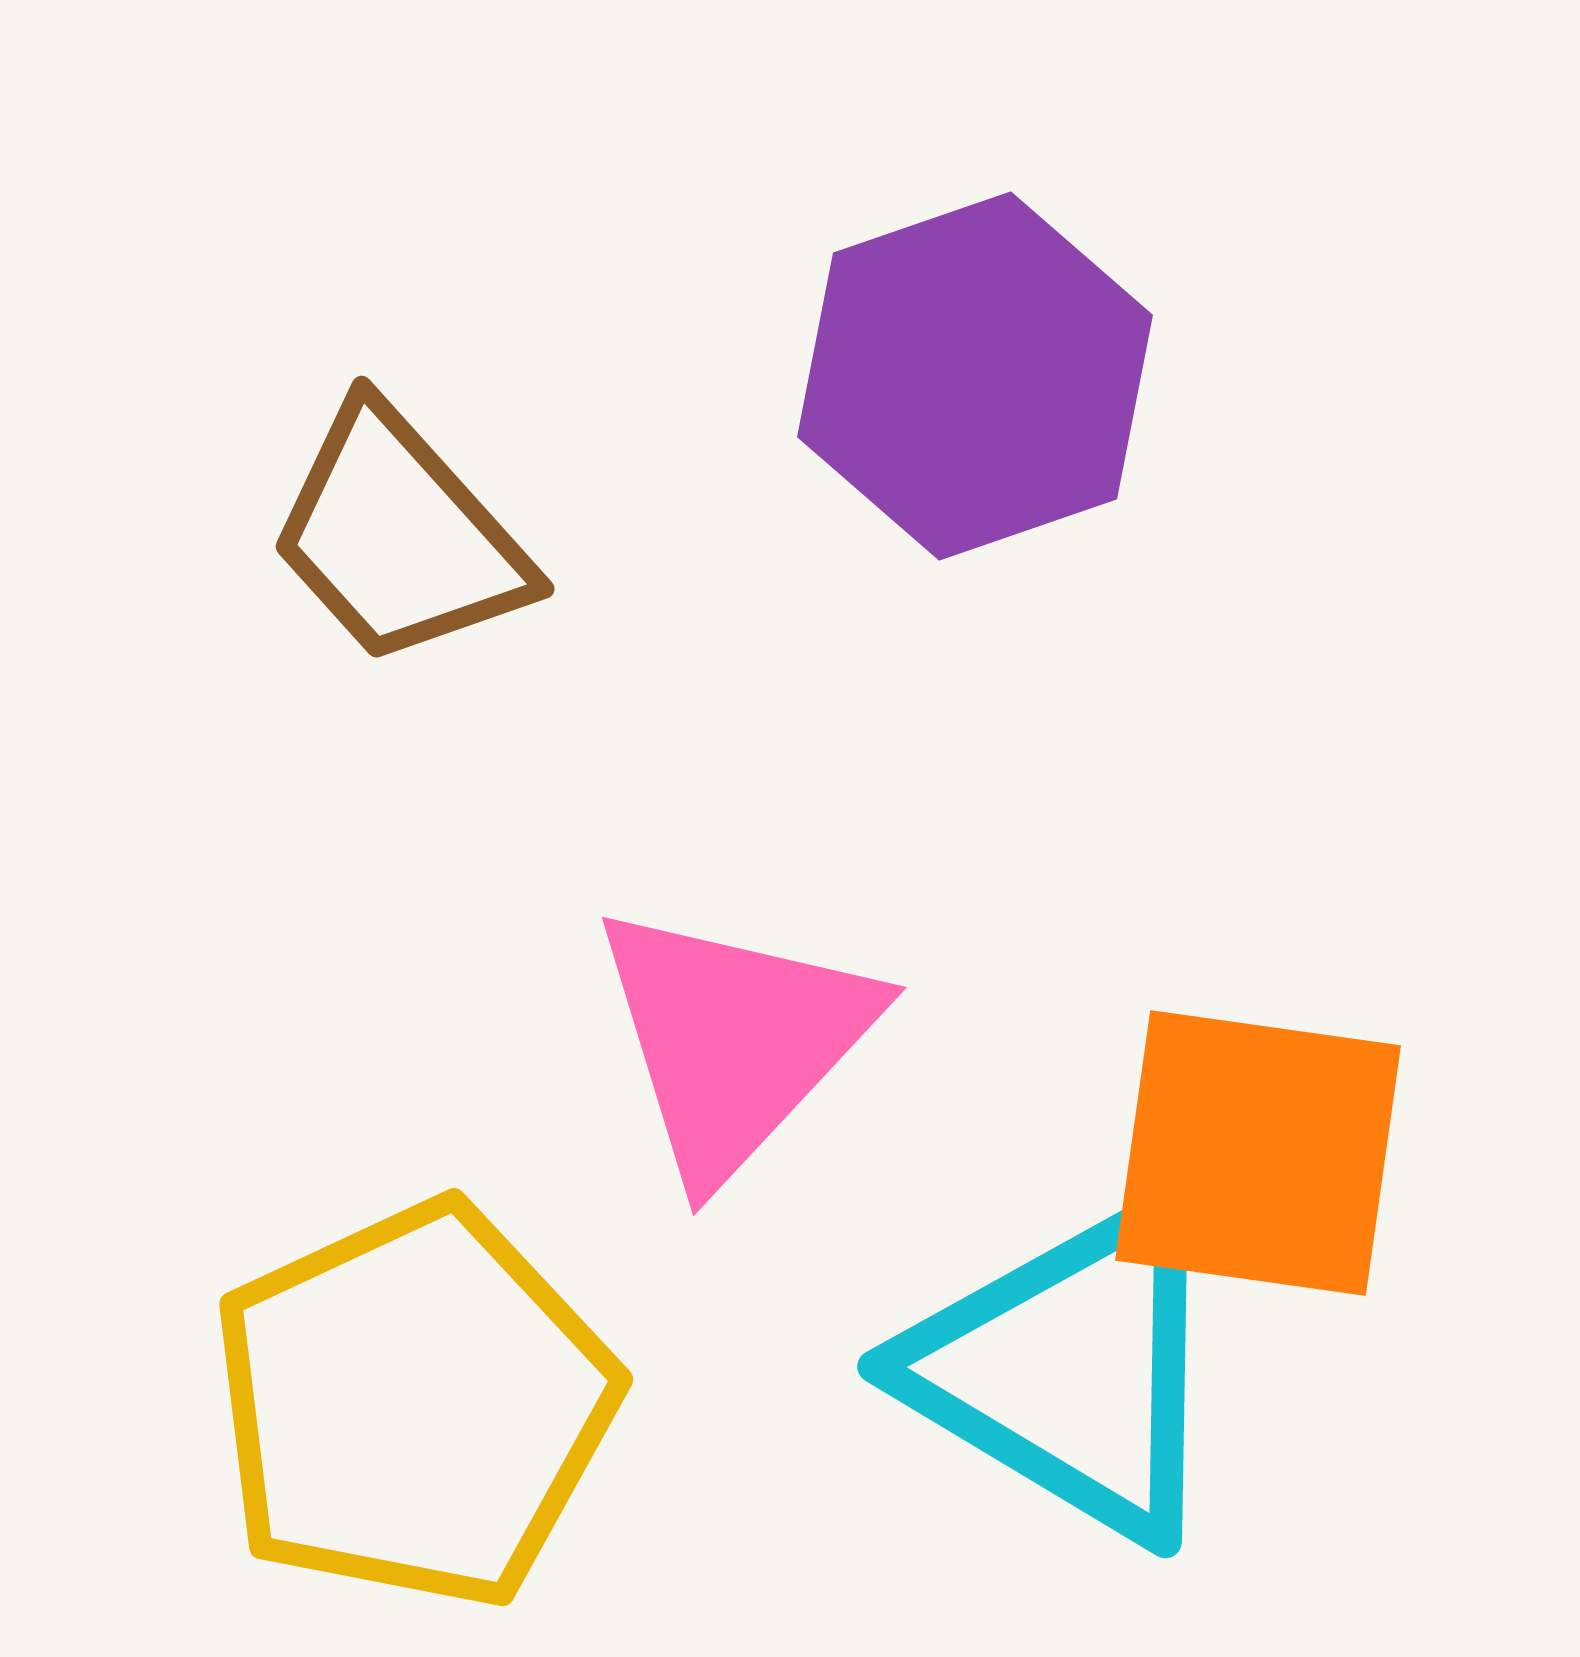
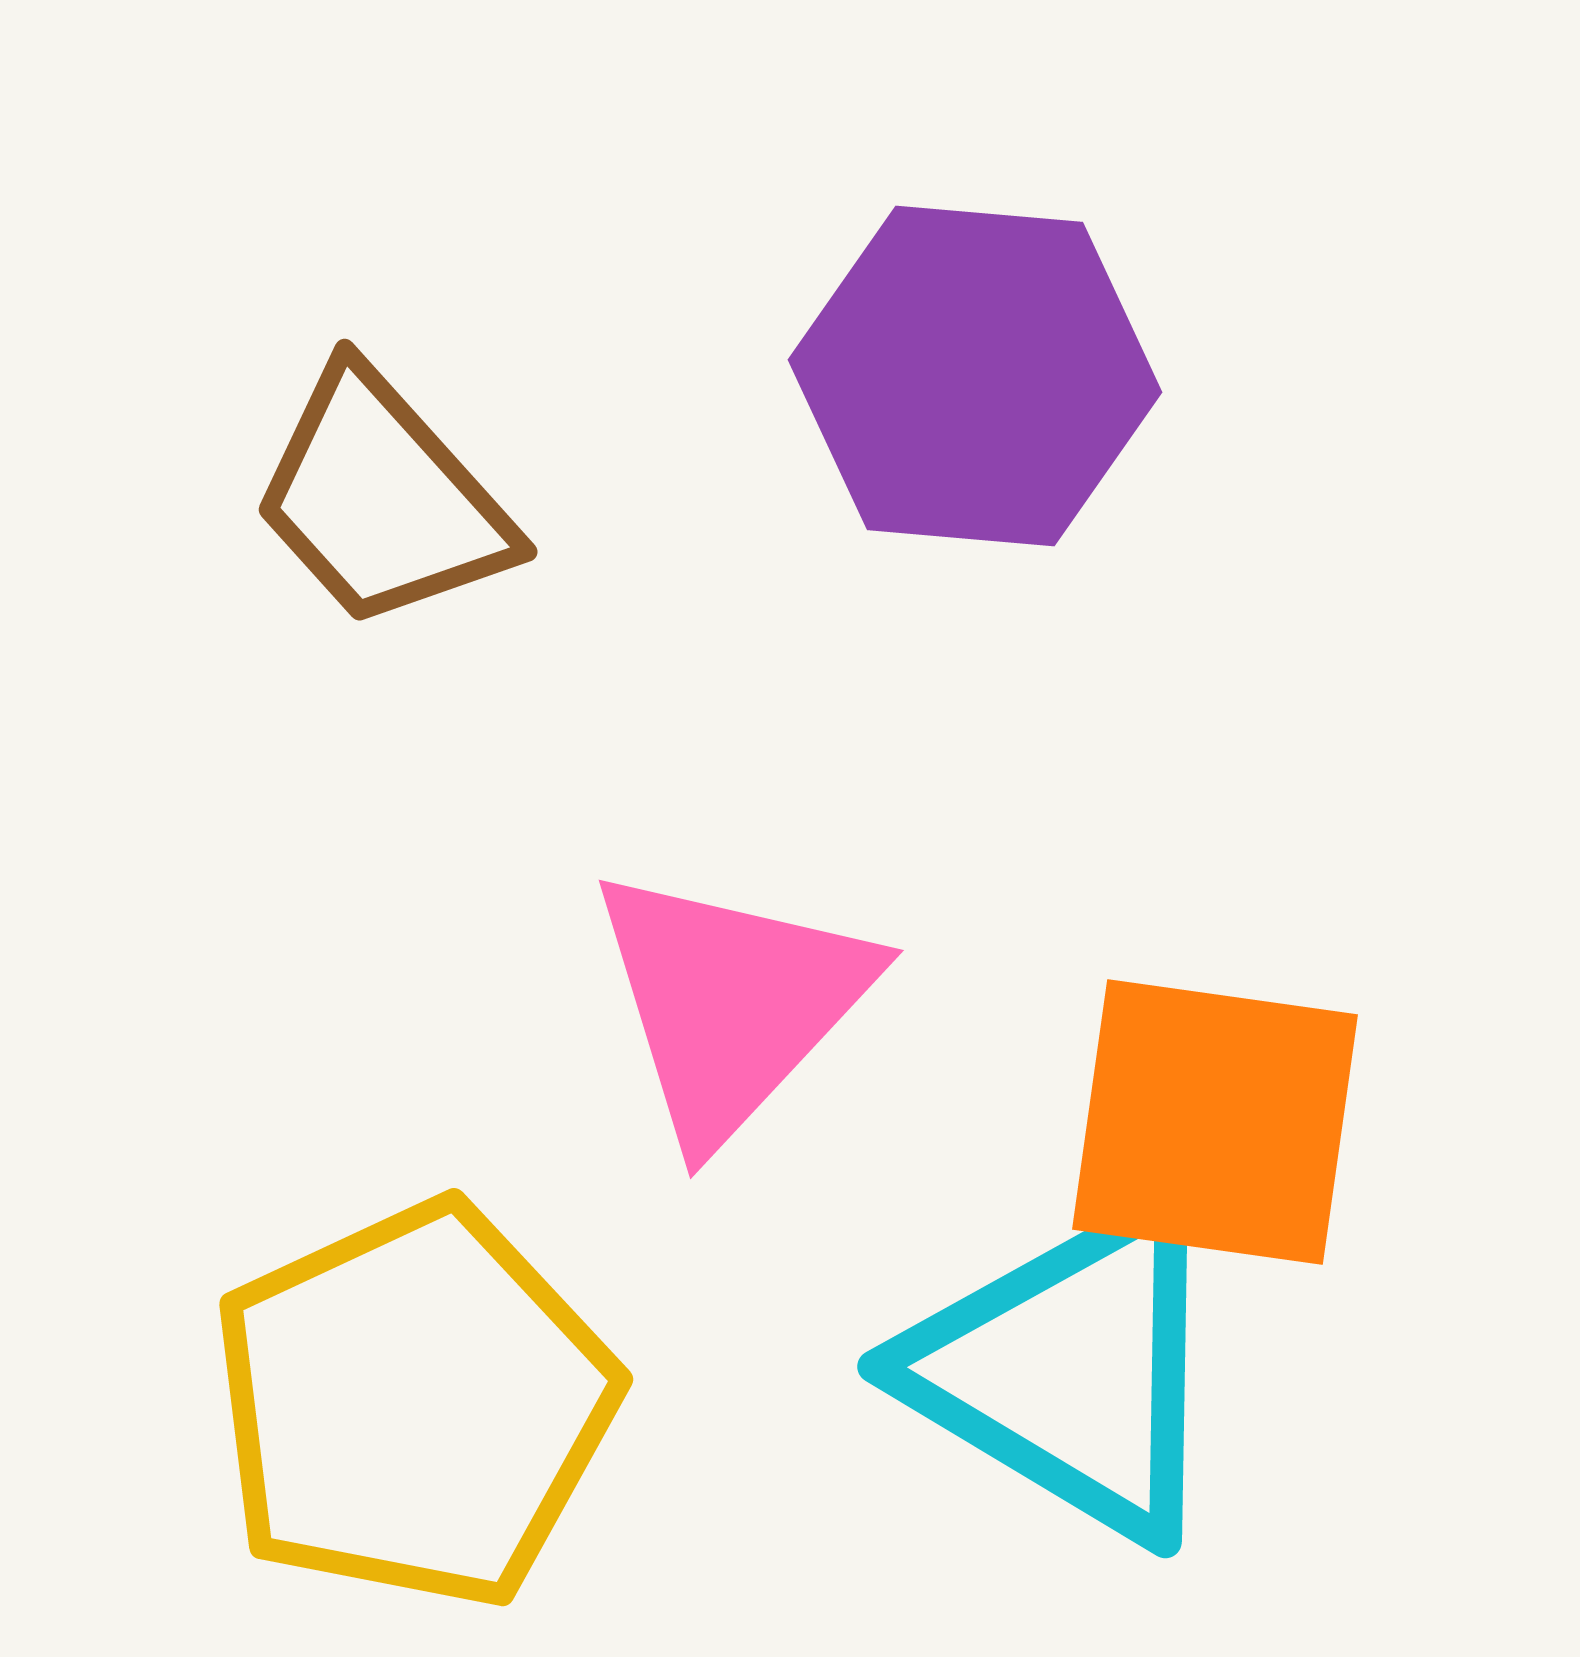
purple hexagon: rotated 24 degrees clockwise
brown trapezoid: moved 17 px left, 37 px up
pink triangle: moved 3 px left, 37 px up
orange square: moved 43 px left, 31 px up
